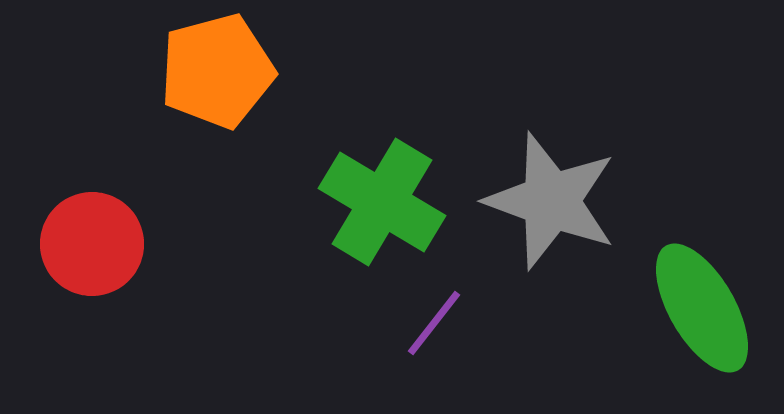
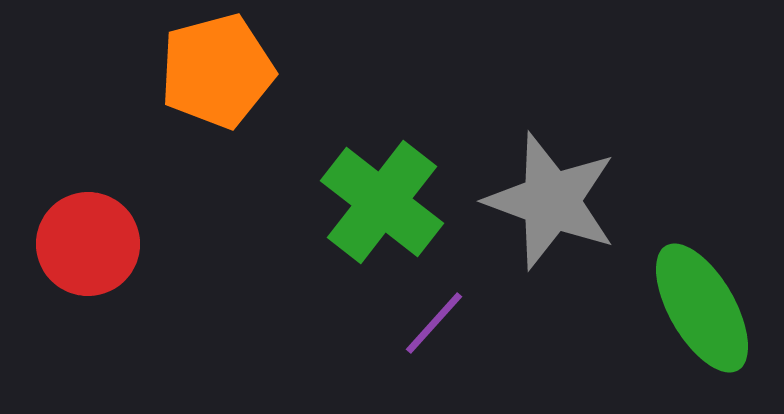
green cross: rotated 7 degrees clockwise
red circle: moved 4 px left
purple line: rotated 4 degrees clockwise
